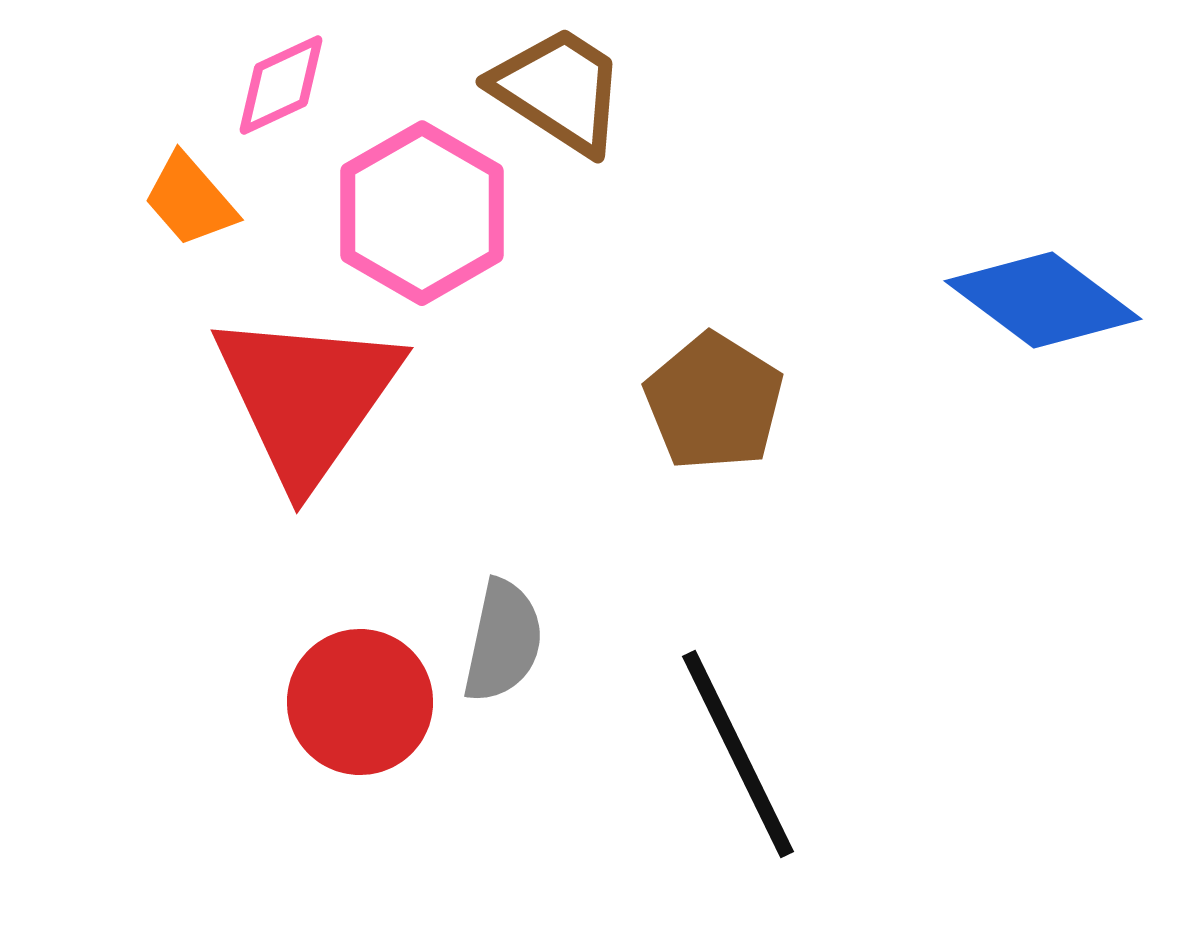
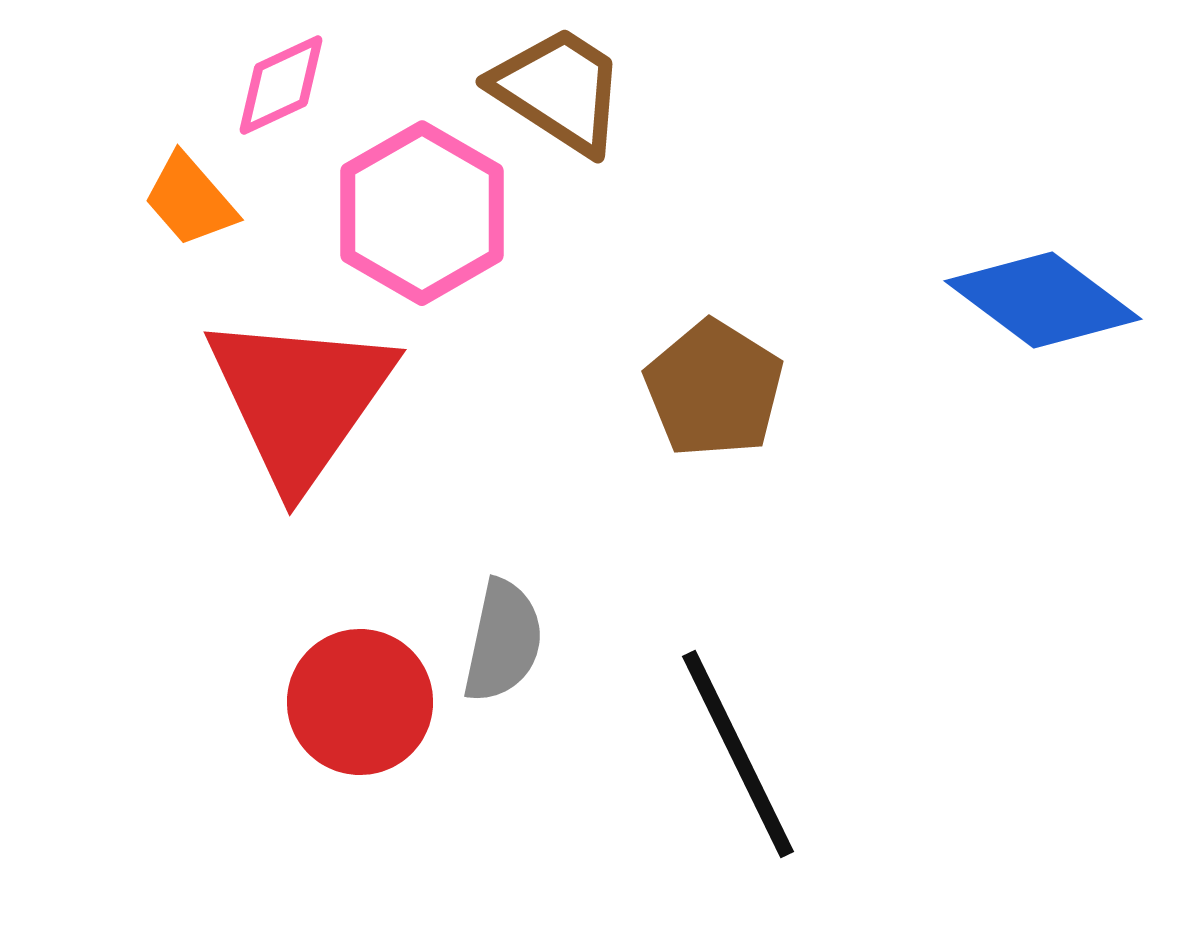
red triangle: moved 7 px left, 2 px down
brown pentagon: moved 13 px up
